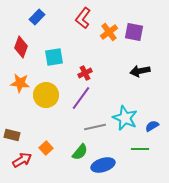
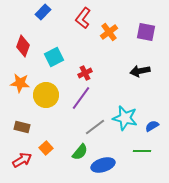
blue rectangle: moved 6 px right, 5 px up
purple square: moved 12 px right
red diamond: moved 2 px right, 1 px up
cyan square: rotated 18 degrees counterclockwise
cyan star: rotated 10 degrees counterclockwise
gray line: rotated 25 degrees counterclockwise
brown rectangle: moved 10 px right, 8 px up
green line: moved 2 px right, 2 px down
